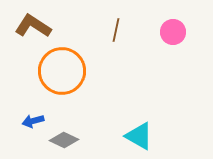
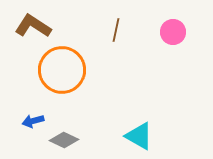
orange circle: moved 1 px up
